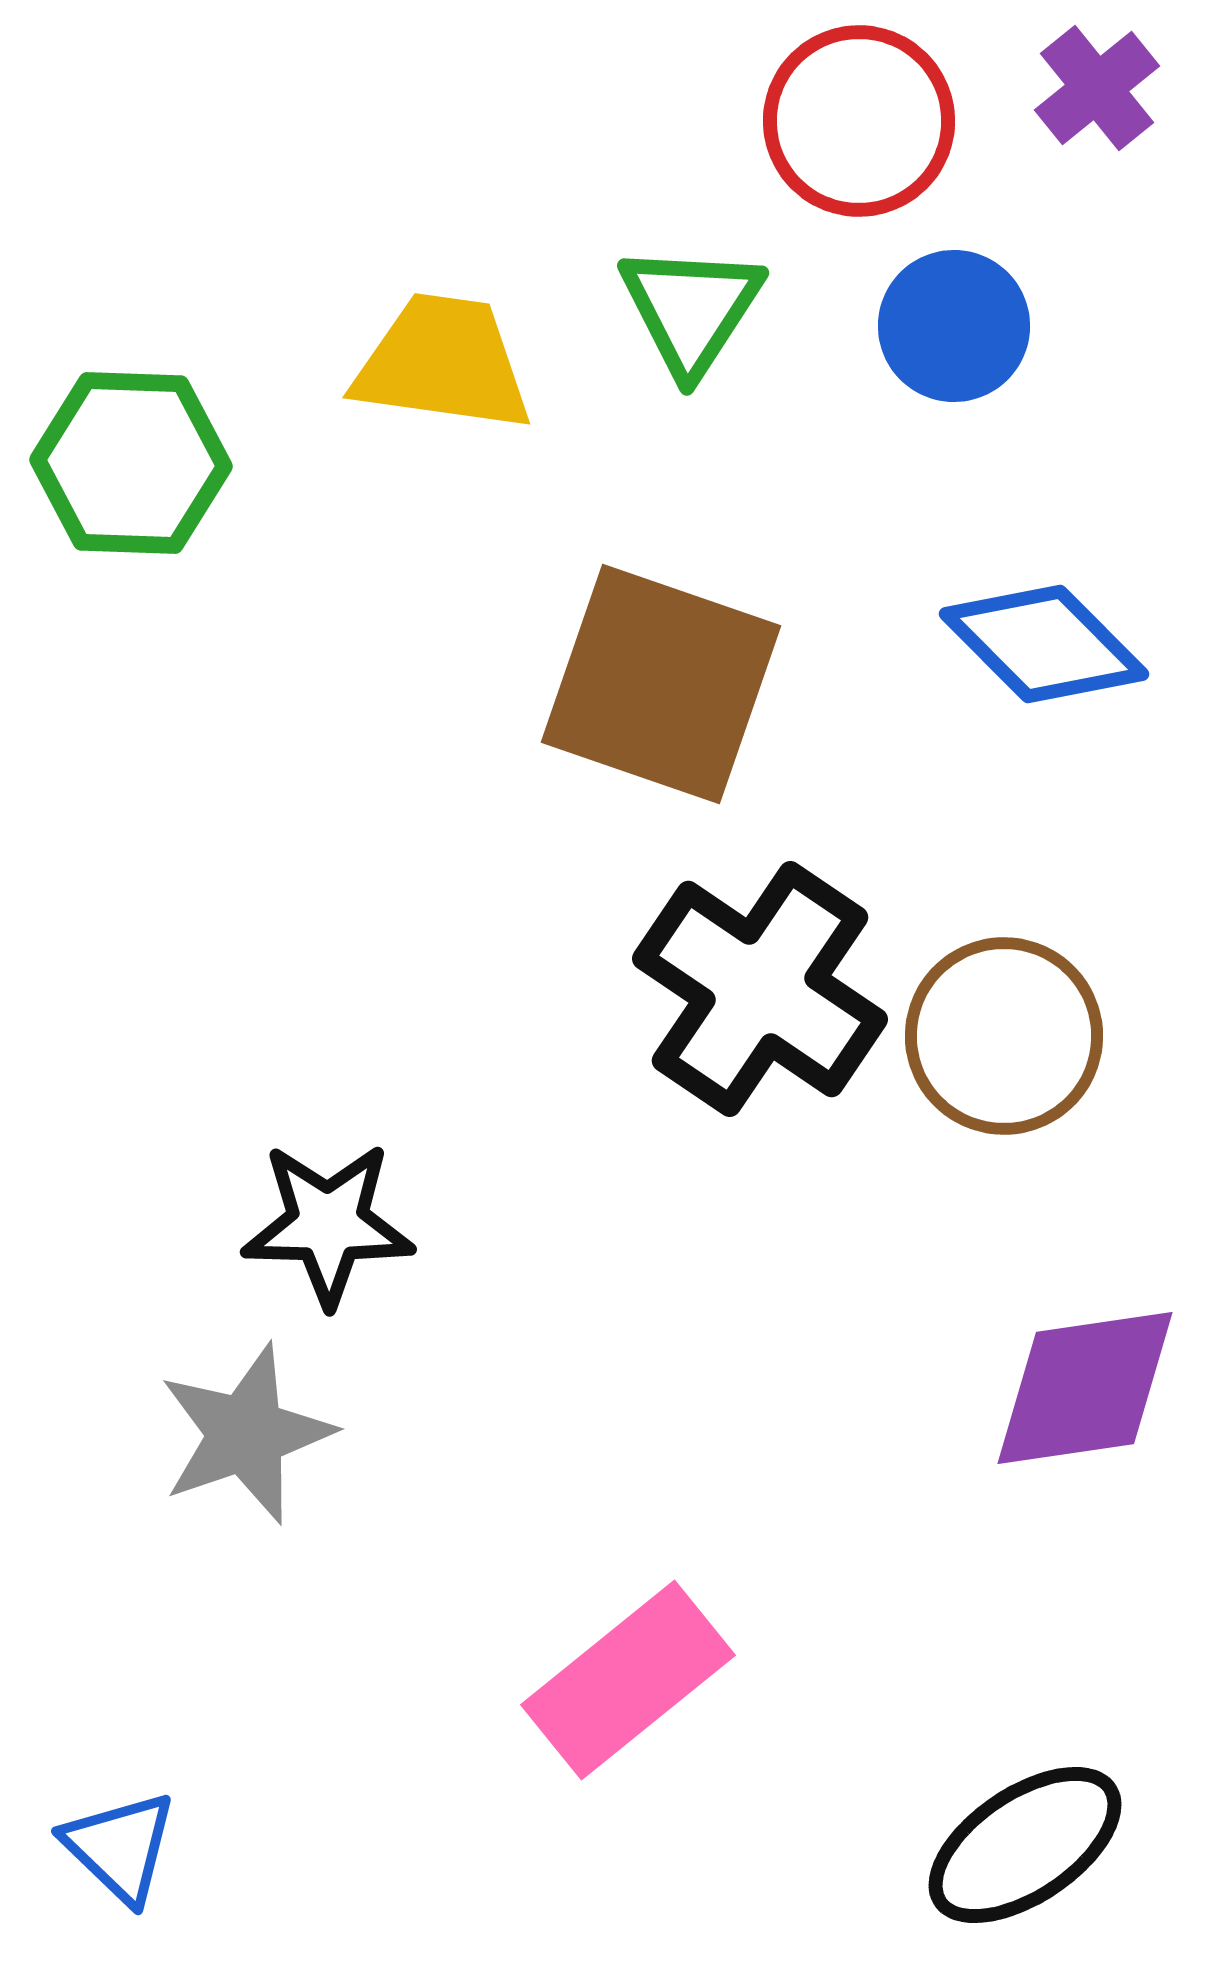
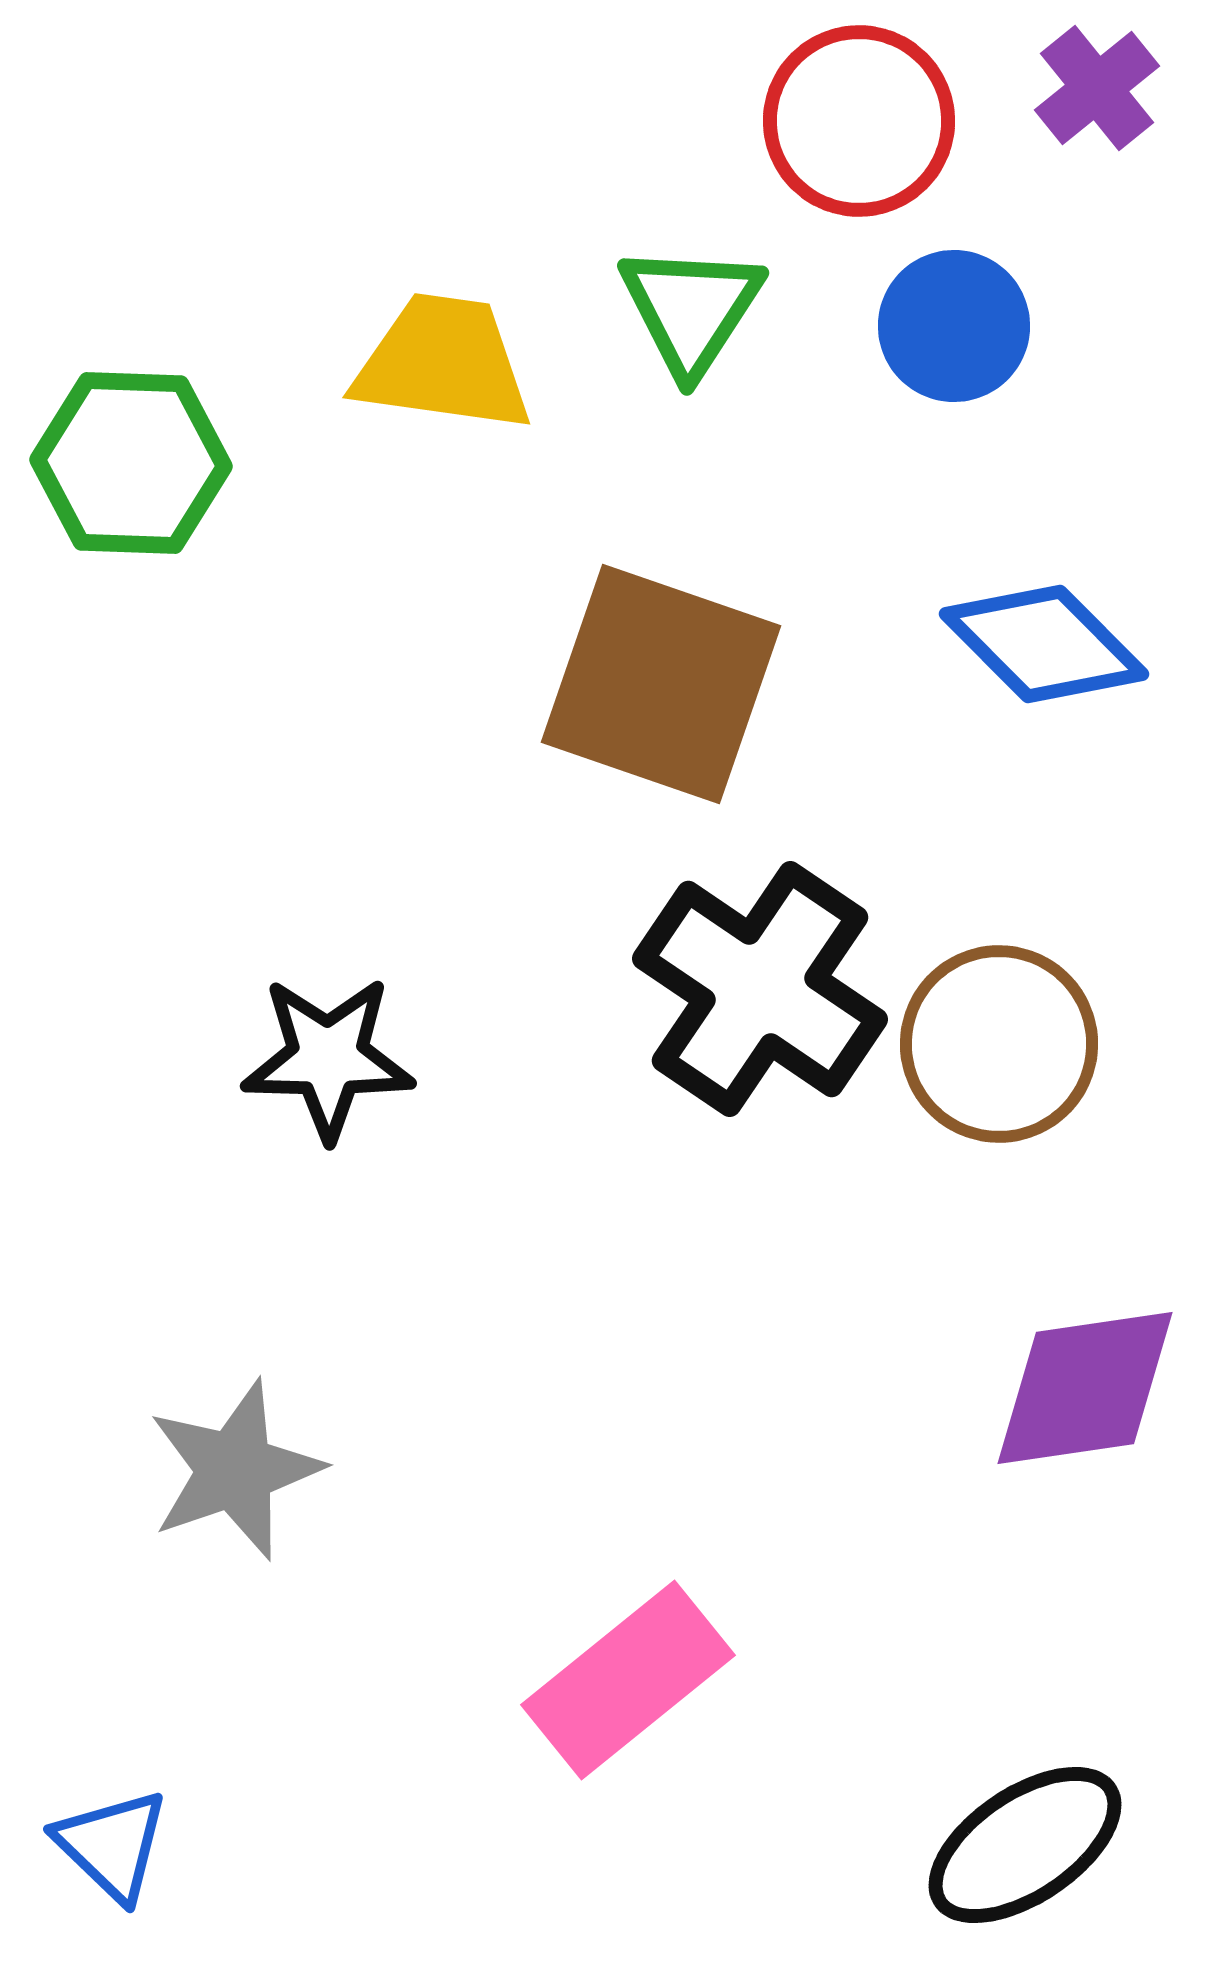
brown circle: moved 5 px left, 8 px down
black star: moved 166 px up
gray star: moved 11 px left, 36 px down
blue triangle: moved 8 px left, 2 px up
